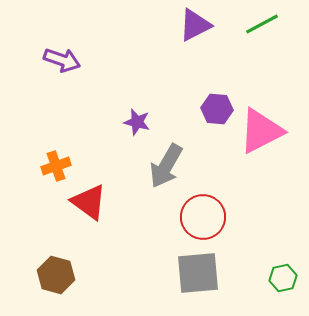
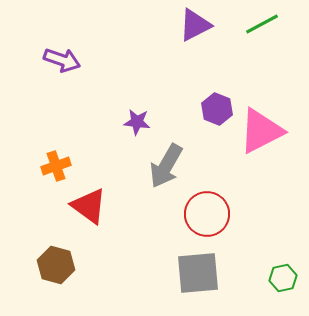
purple hexagon: rotated 16 degrees clockwise
purple star: rotated 8 degrees counterclockwise
red triangle: moved 4 px down
red circle: moved 4 px right, 3 px up
brown hexagon: moved 10 px up
